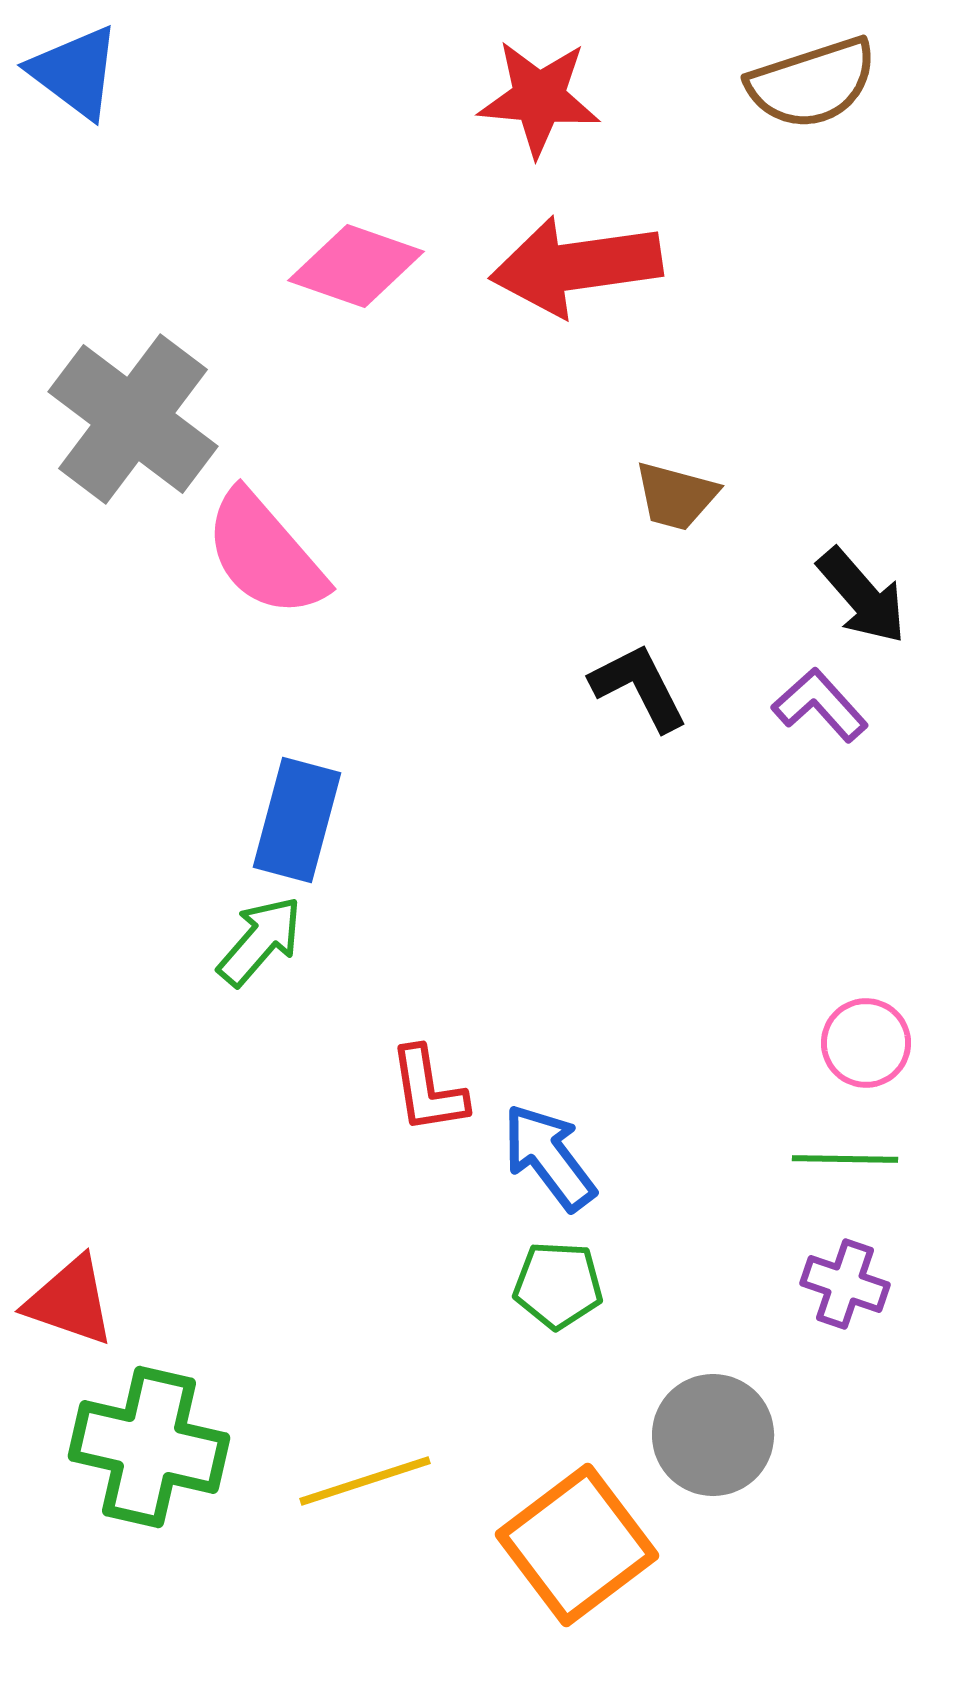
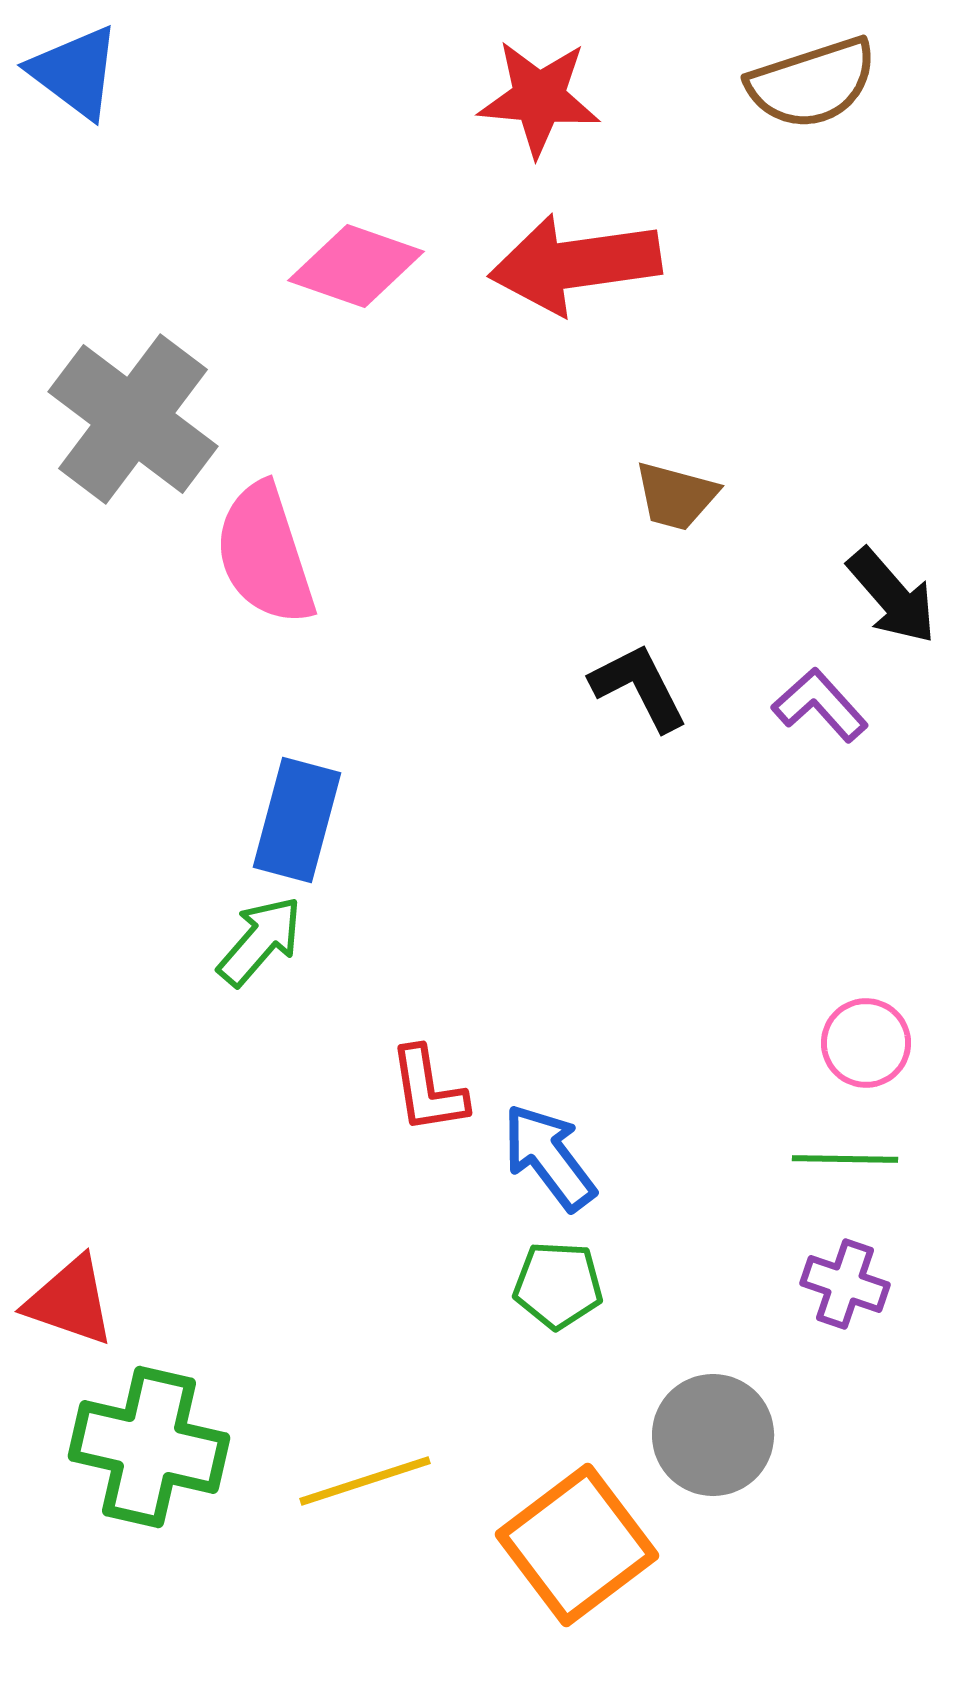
red arrow: moved 1 px left, 2 px up
pink semicircle: rotated 23 degrees clockwise
black arrow: moved 30 px right
